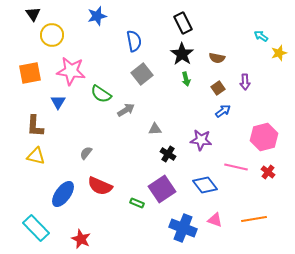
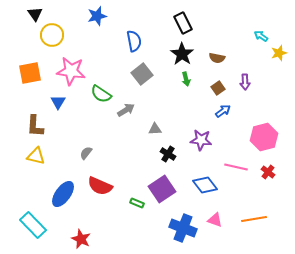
black triangle: moved 2 px right
cyan rectangle: moved 3 px left, 3 px up
